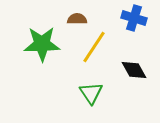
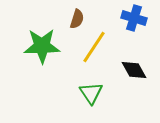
brown semicircle: rotated 108 degrees clockwise
green star: moved 2 px down
